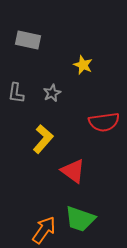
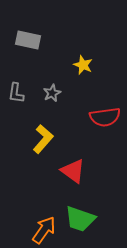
red semicircle: moved 1 px right, 5 px up
